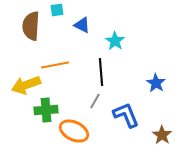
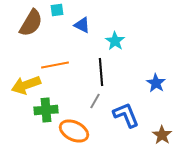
brown semicircle: moved 3 px up; rotated 152 degrees counterclockwise
